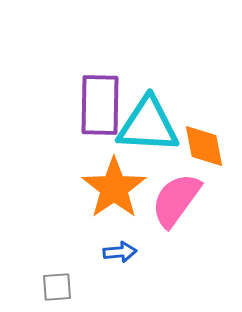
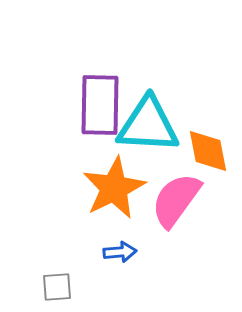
orange diamond: moved 4 px right, 5 px down
orange star: rotated 8 degrees clockwise
